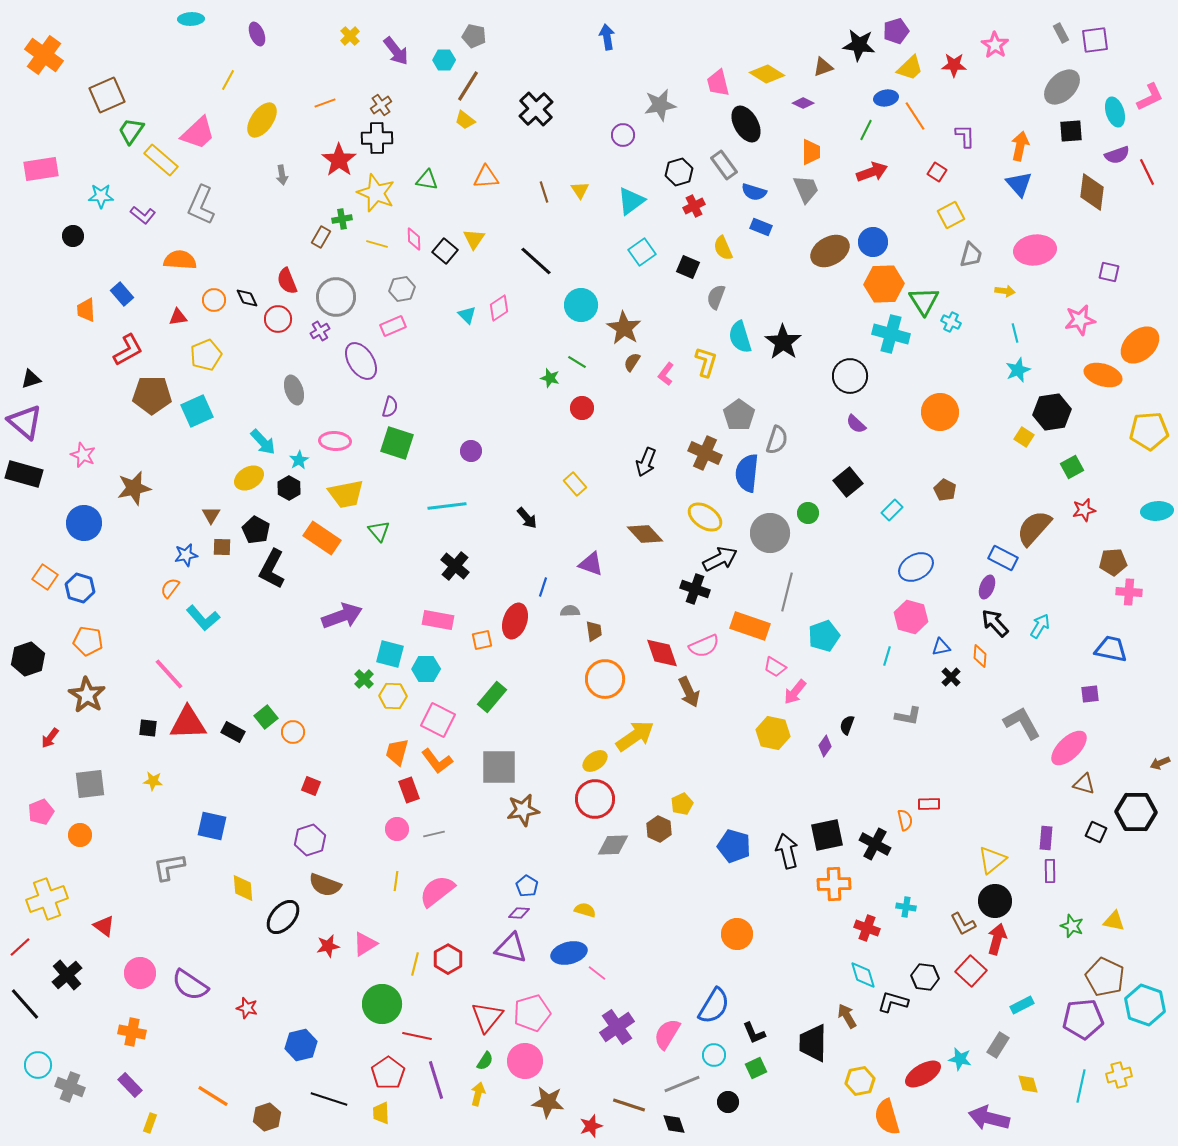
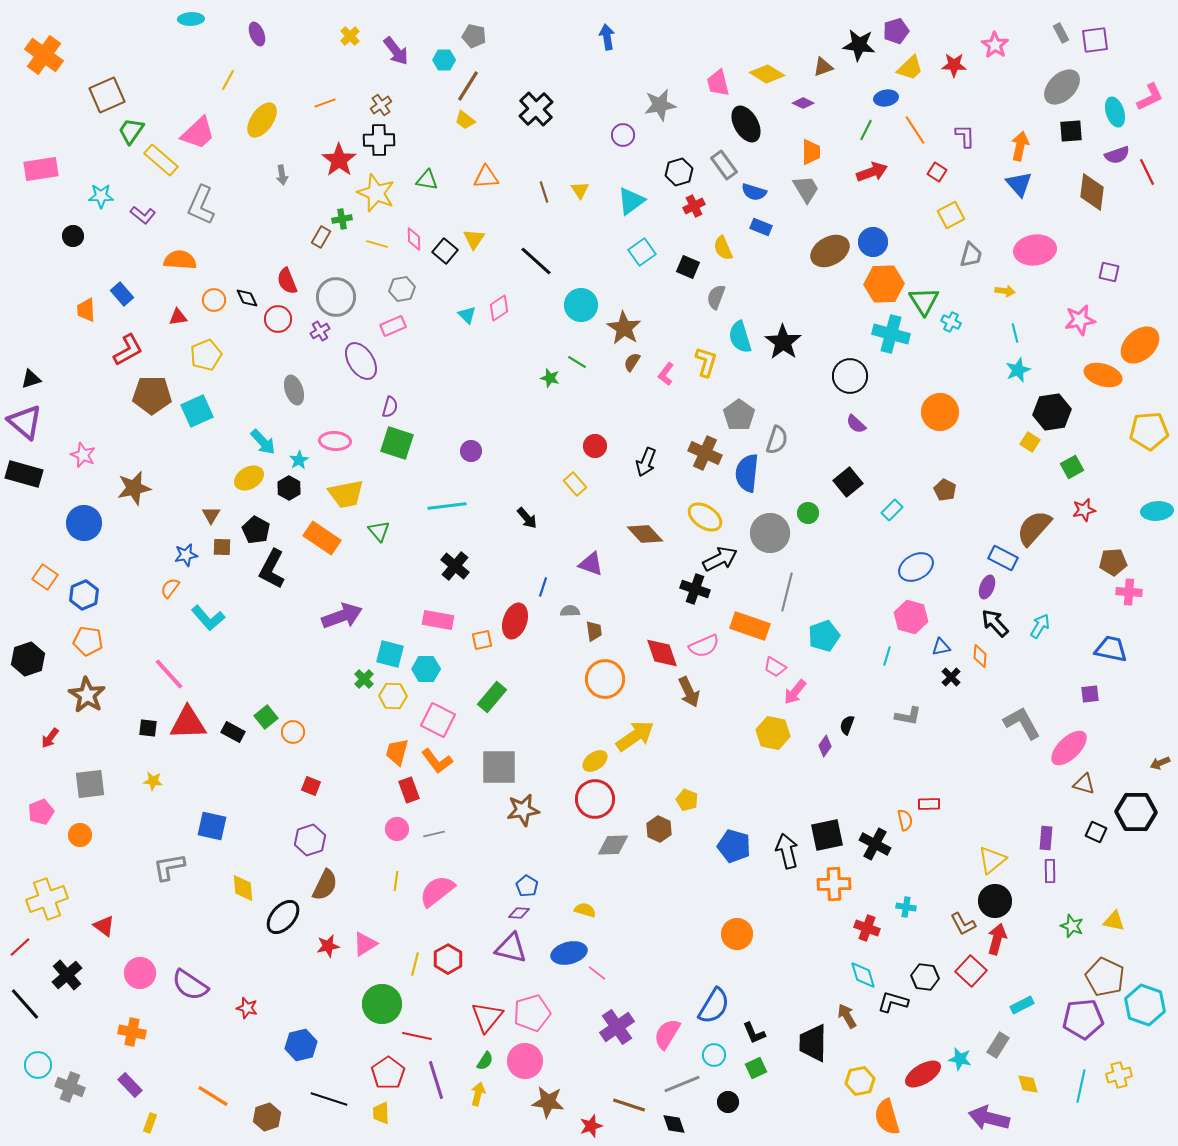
orange line at (915, 116): moved 14 px down
black cross at (377, 138): moved 2 px right, 2 px down
gray trapezoid at (806, 189): rotated 8 degrees counterclockwise
red circle at (582, 408): moved 13 px right, 38 px down
yellow square at (1024, 437): moved 6 px right, 5 px down
blue hexagon at (80, 588): moved 4 px right, 7 px down; rotated 20 degrees clockwise
cyan L-shape at (203, 618): moved 5 px right
yellow pentagon at (682, 804): moved 5 px right, 4 px up; rotated 25 degrees counterclockwise
brown semicircle at (325, 885): rotated 84 degrees counterclockwise
